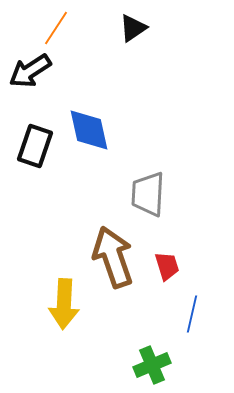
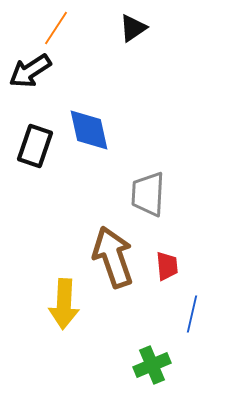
red trapezoid: rotated 12 degrees clockwise
